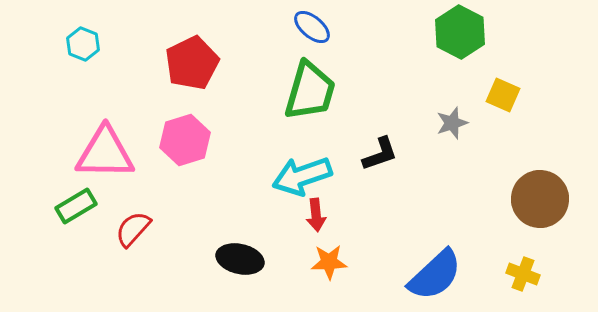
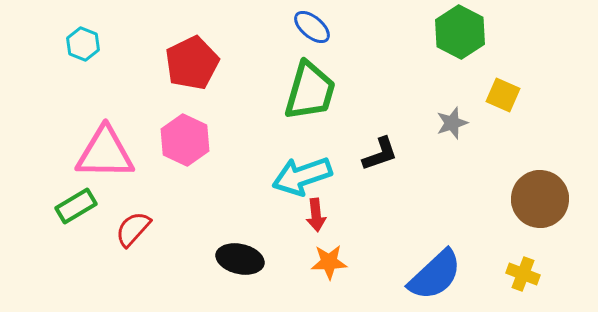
pink hexagon: rotated 18 degrees counterclockwise
